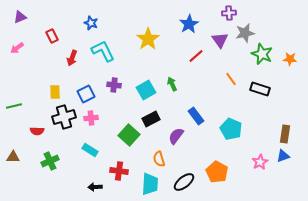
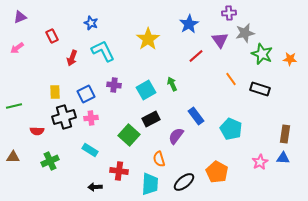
blue triangle at (283, 156): moved 2 px down; rotated 24 degrees clockwise
